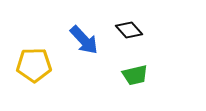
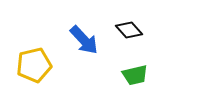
yellow pentagon: rotated 12 degrees counterclockwise
